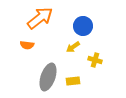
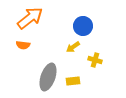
orange arrow: moved 10 px left
orange semicircle: moved 4 px left
